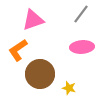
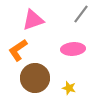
pink ellipse: moved 9 px left, 2 px down
brown circle: moved 5 px left, 4 px down
